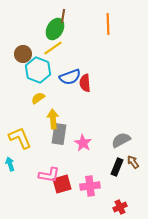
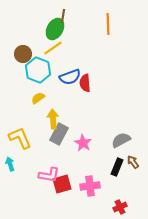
gray rectangle: rotated 20 degrees clockwise
